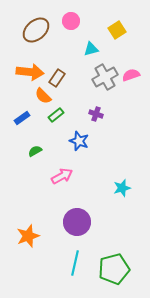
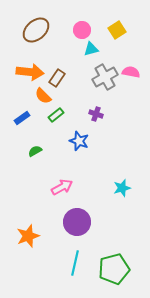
pink circle: moved 11 px right, 9 px down
pink semicircle: moved 3 px up; rotated 30 degrees clockwise
pink arrow: moved 11 px down
